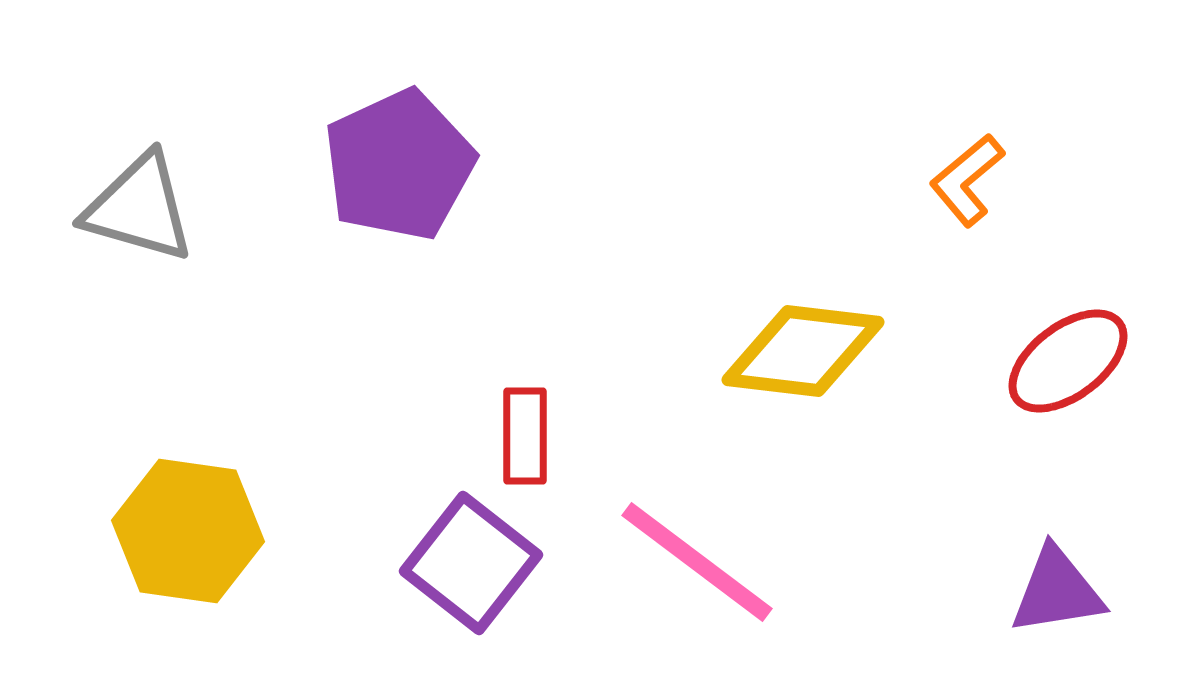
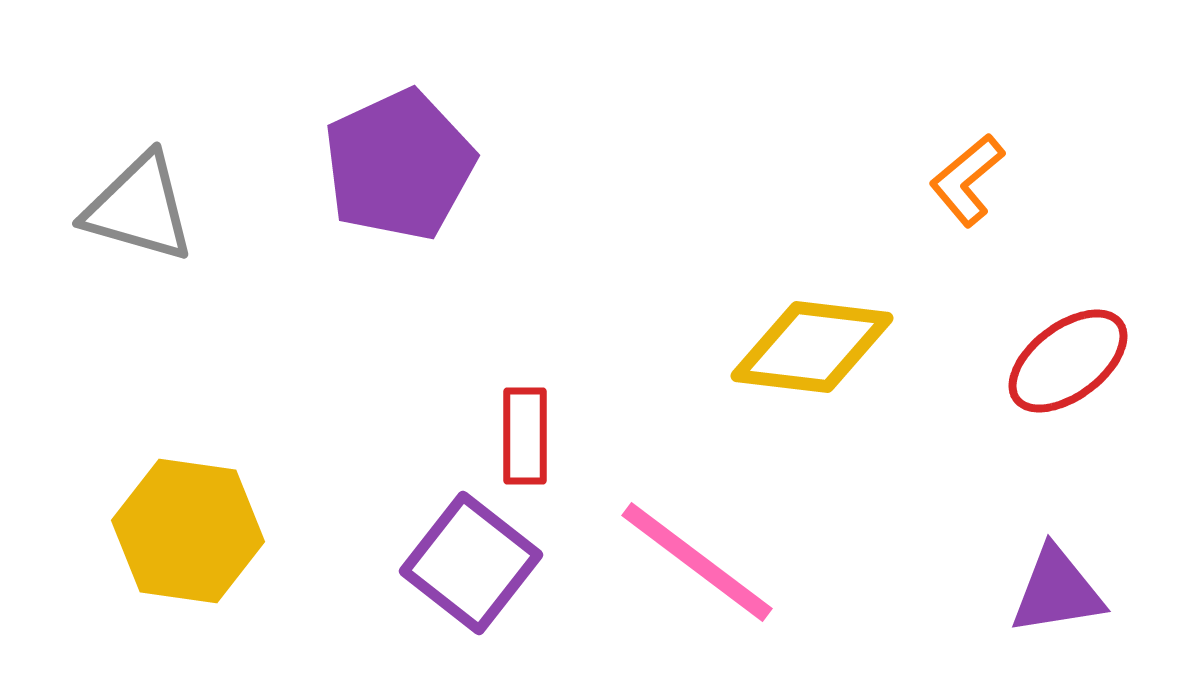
yellow diamond: moved 9 px right, 4 px up
